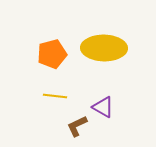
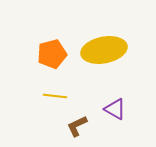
yellow ellipse: moved 2 px down; rotated 12 degrees counterclockwise
purple triangle: moved 12 px right, 2 px down
